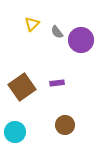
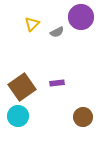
gray semicircle: rotated 80 degrees counterclockwise
purple circle: moved 23 px up
brown circle: moved 18 px right, 8 px up
cyan circle: moved 3 px right, 16 px up
